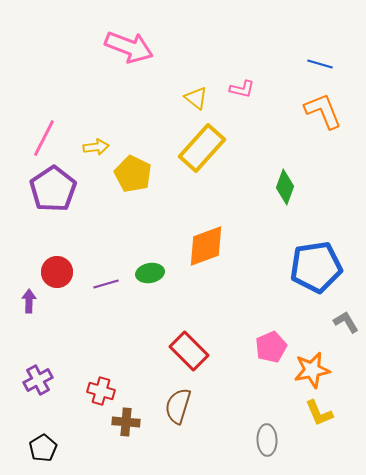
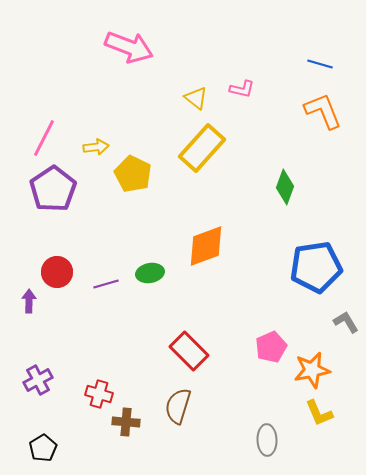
red cross: moved 2 px left, 3 px down
